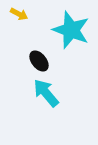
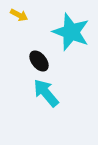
yellow arrow: moved 1 px down
cyan star: moved 2 px down
